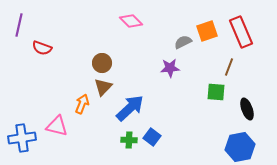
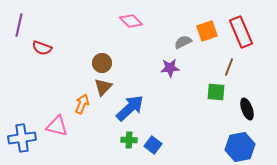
blue square: moved 1 px right, 8 px down
